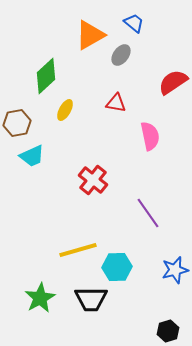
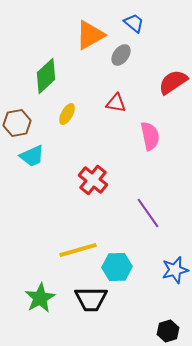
yellow ellipse: moved 2 px right, 4 px down
